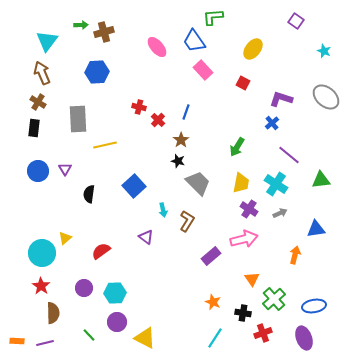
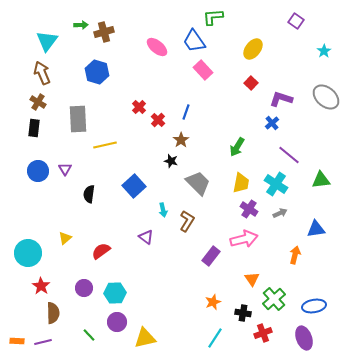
pink ellipse at (157, 47): rotated 10 degrees counterclockwise
cyan star at (324, 51): rotated 16 degrees clockwise
blue hexagon at (97, 72): rotated 20 degrees clockwise
red square at (243, 83): moved 8 px right; rotated 16 degrees clockwise
red cross at (139, 107): rotated 32 degrees clockwise
black star at (178, 161): moved 7 px left
cyan circle at (42, 253): moved 14 px left
purple rectangle at (211, 256): rotated 12 degrees counterclockwise
orange star at (213, 302): rotated 28 degrees clockwise
yellow triangle at (145, 338): rotated 40 degrees counterclockwise
purple line at (45, 343): moved 2 px left, 1 px up
